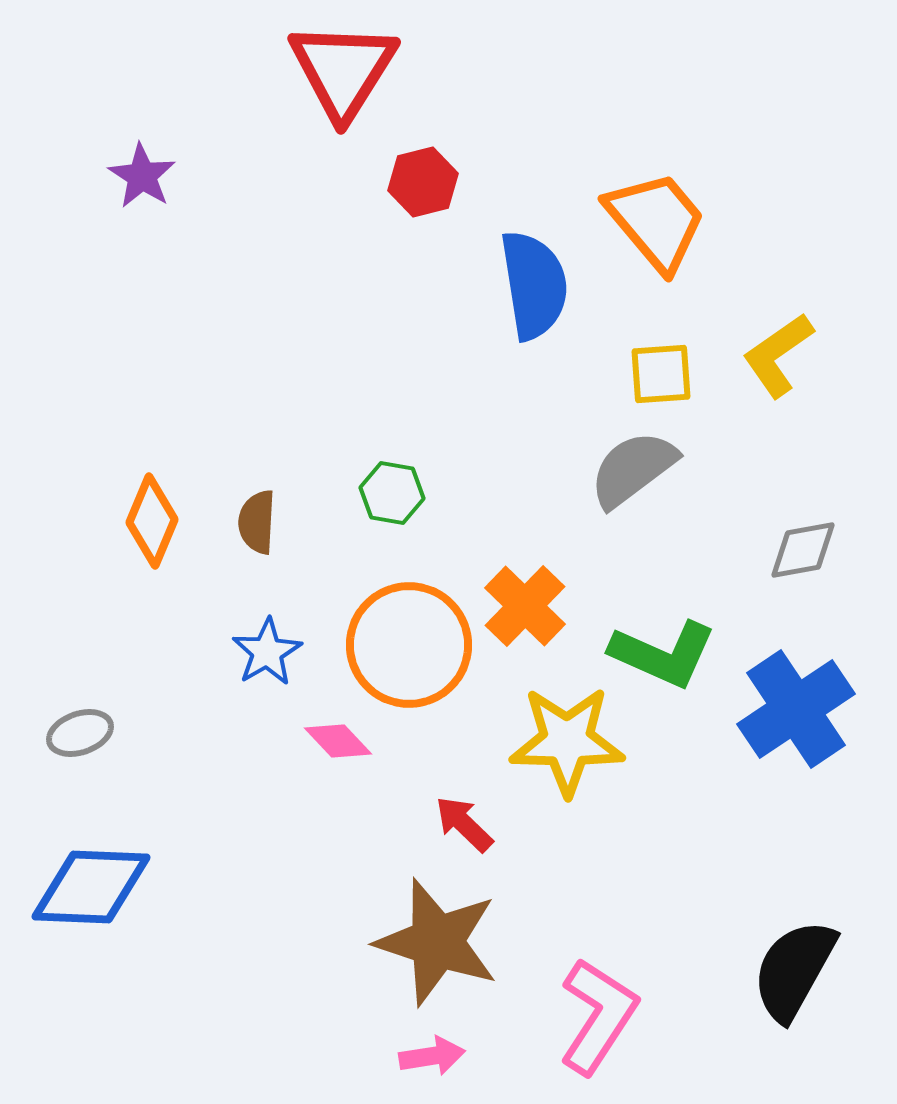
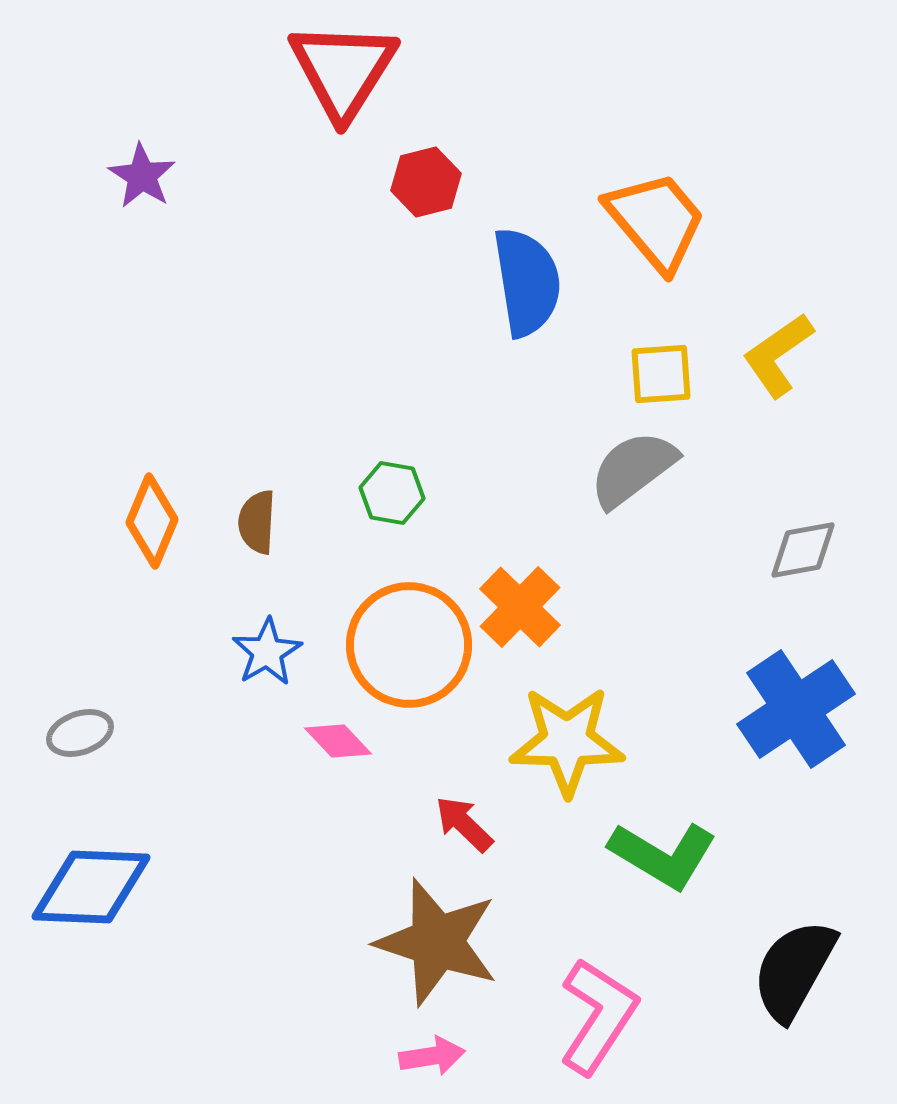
red hexagon: moved 3 px right
blue semicircle: moved 7 px left, 3 px up
orange cross: moved 5 px left, 1 px down
green L-shape: moved 201 px down; rotated 7 degrees clockwise
